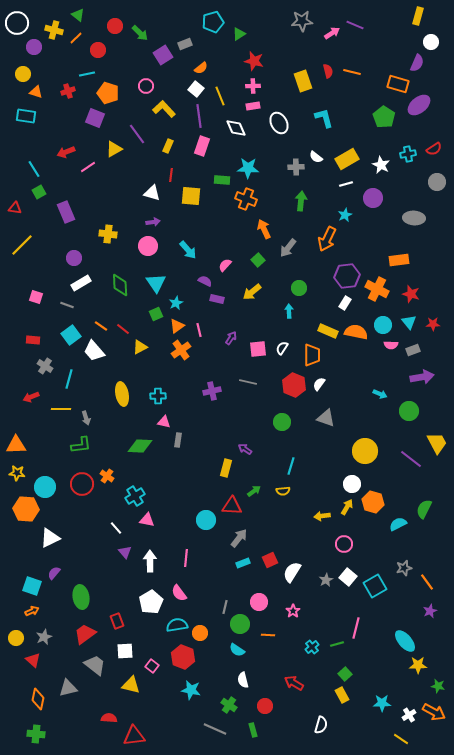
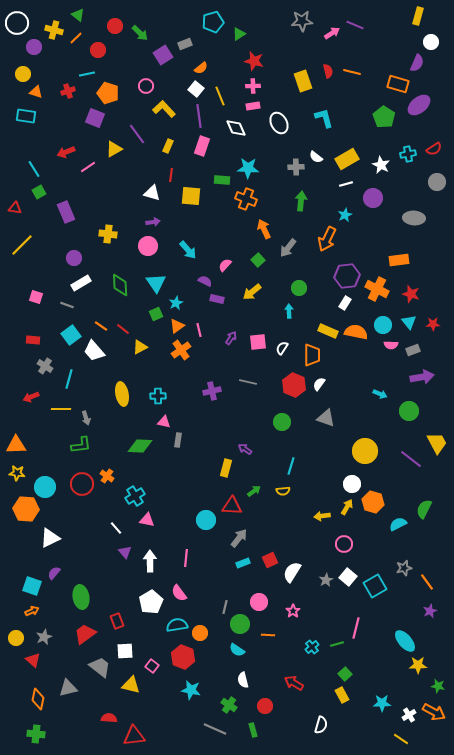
pink square at (258, 349): moved 7 px up
gray trapezoid at (95, 665): moved 5 px right, 2 px down
